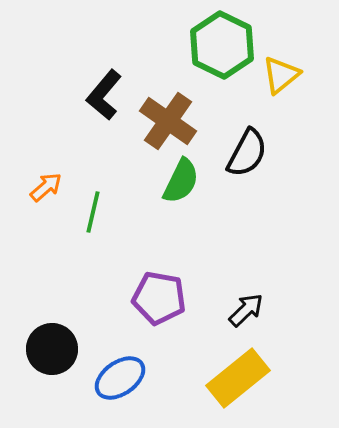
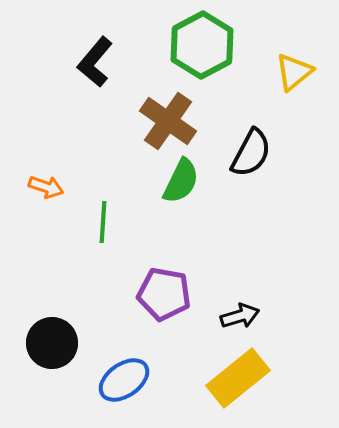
green hexagon: moved 20 px left; rotated 6 degrees clockwise
yellow triangle: moved 13 px right, 3 px up
black L-shape: moved 9 px left, 33 px up
black semicircle: moved 4 px right
orange arrow: rotated 60 degrees clockwise
green line: moved 10 px right, 10 px down; rotated 9 degrees counterclockwise
purple pentagon: moved 5 px right, 4 px up
black arrow: moved 6 px left, 6 px down; rotated 27 degrees clockwise
black circle: moved 6 px up
blue ellipse: moved 4 px right, 2 px down
